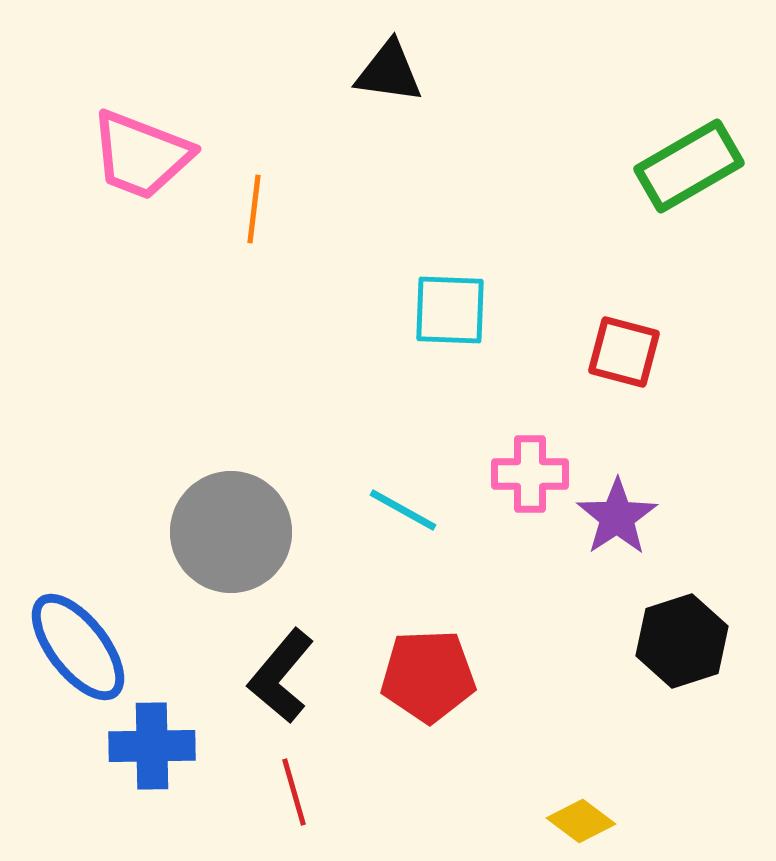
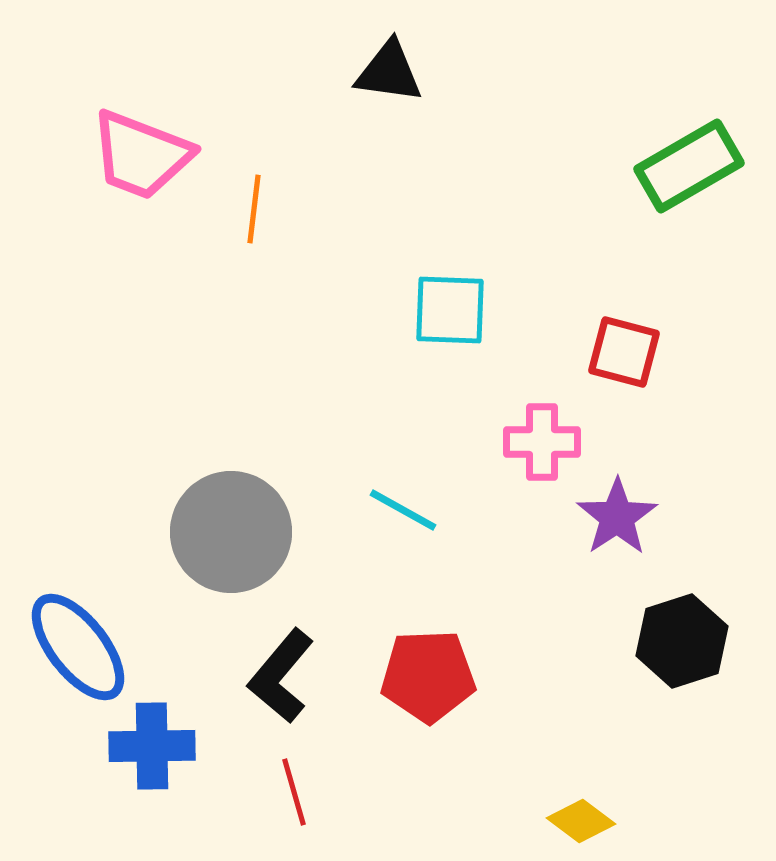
pink cross: moved 12 px right, 32 px up
